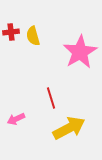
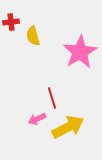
red cross: moved 10 px up
red line: moved 1 px right
pink arrow: moved 21 px right
yellow arrow: moved 1 px left, 1 px up
